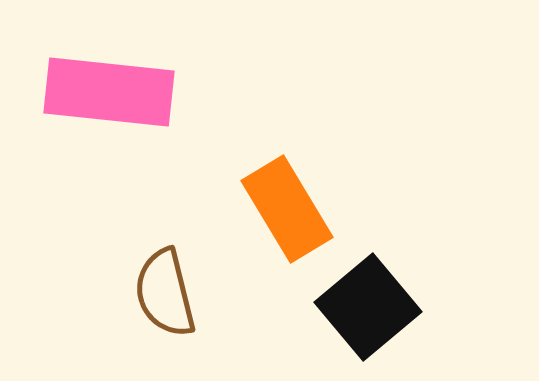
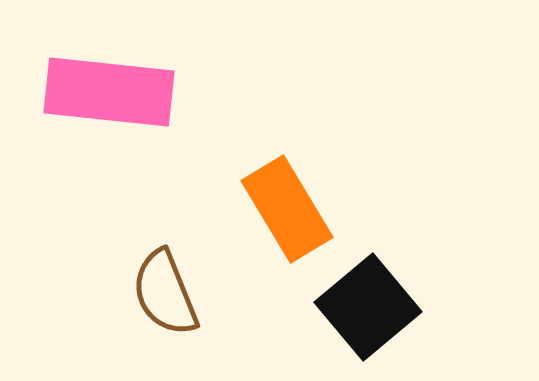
brown semicircle: rotated 8 degrees counterclockwise
